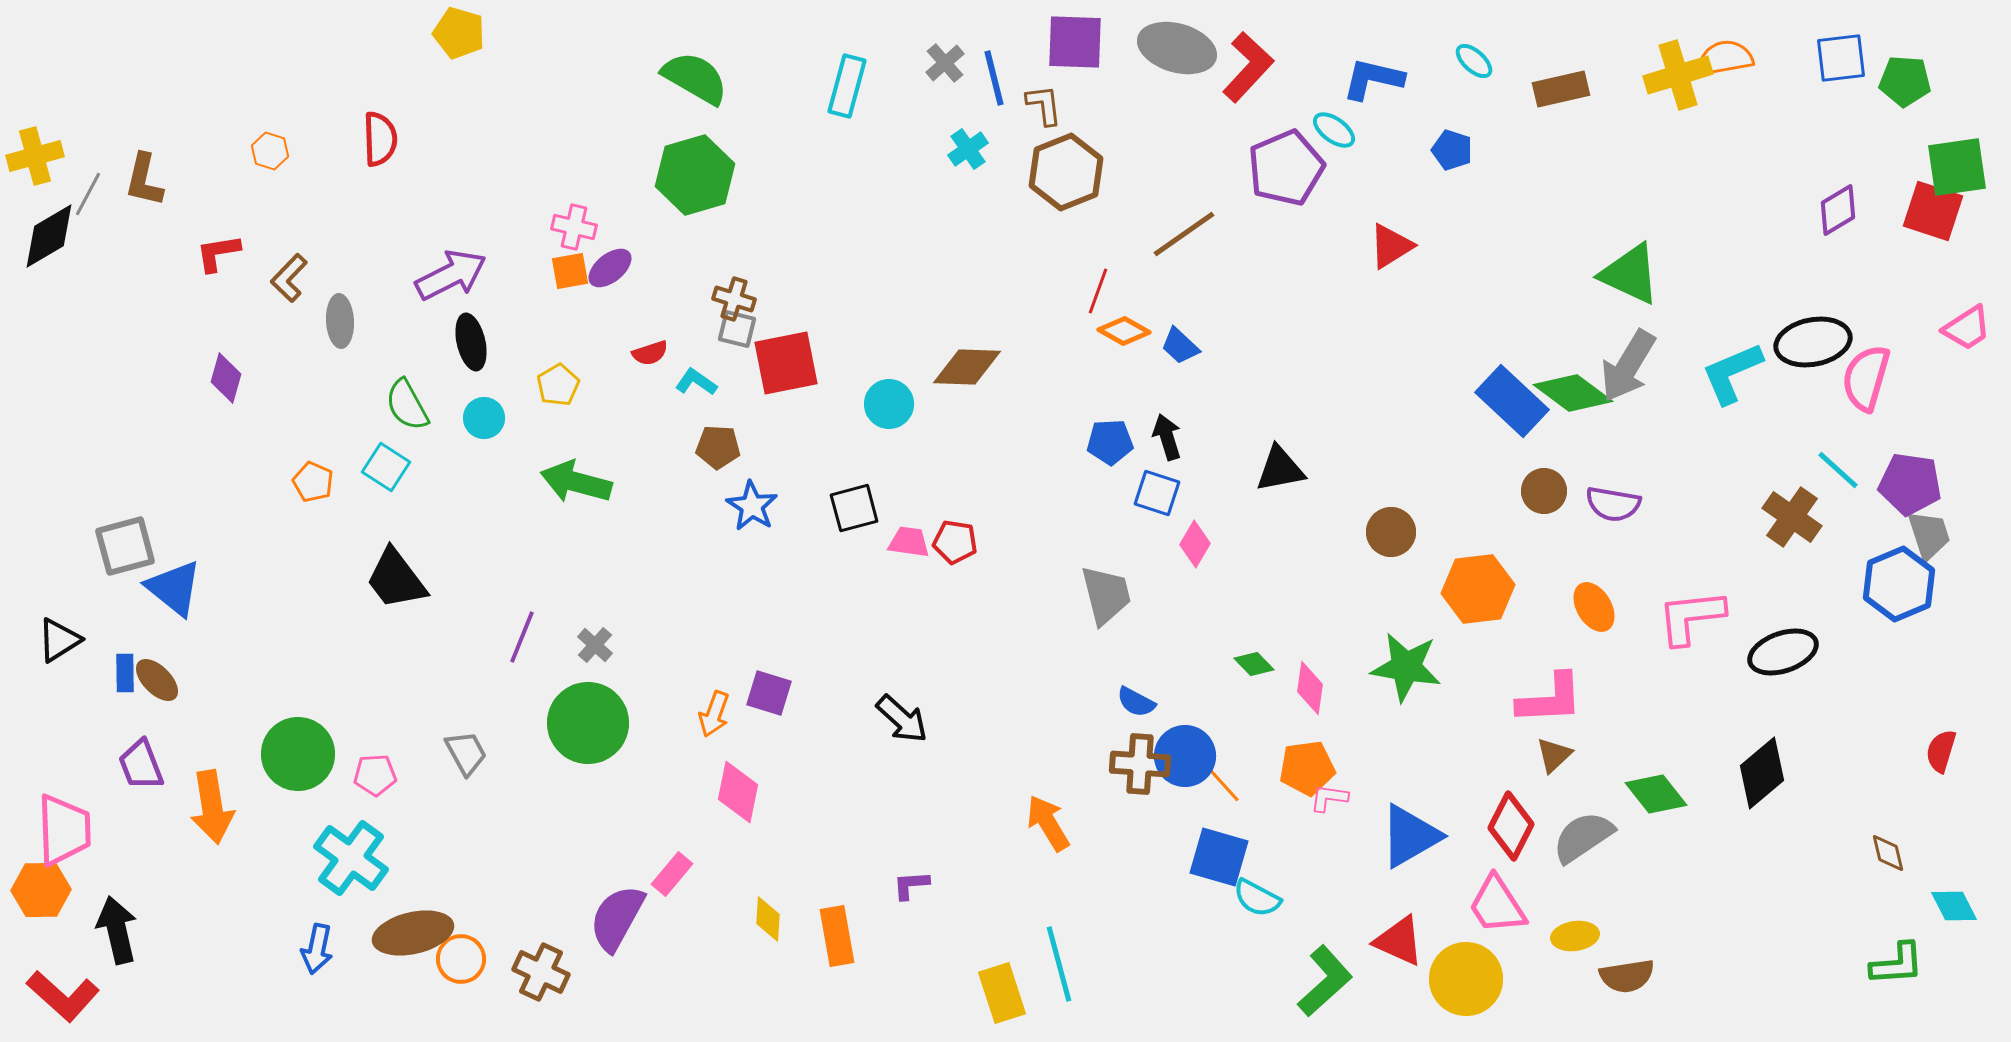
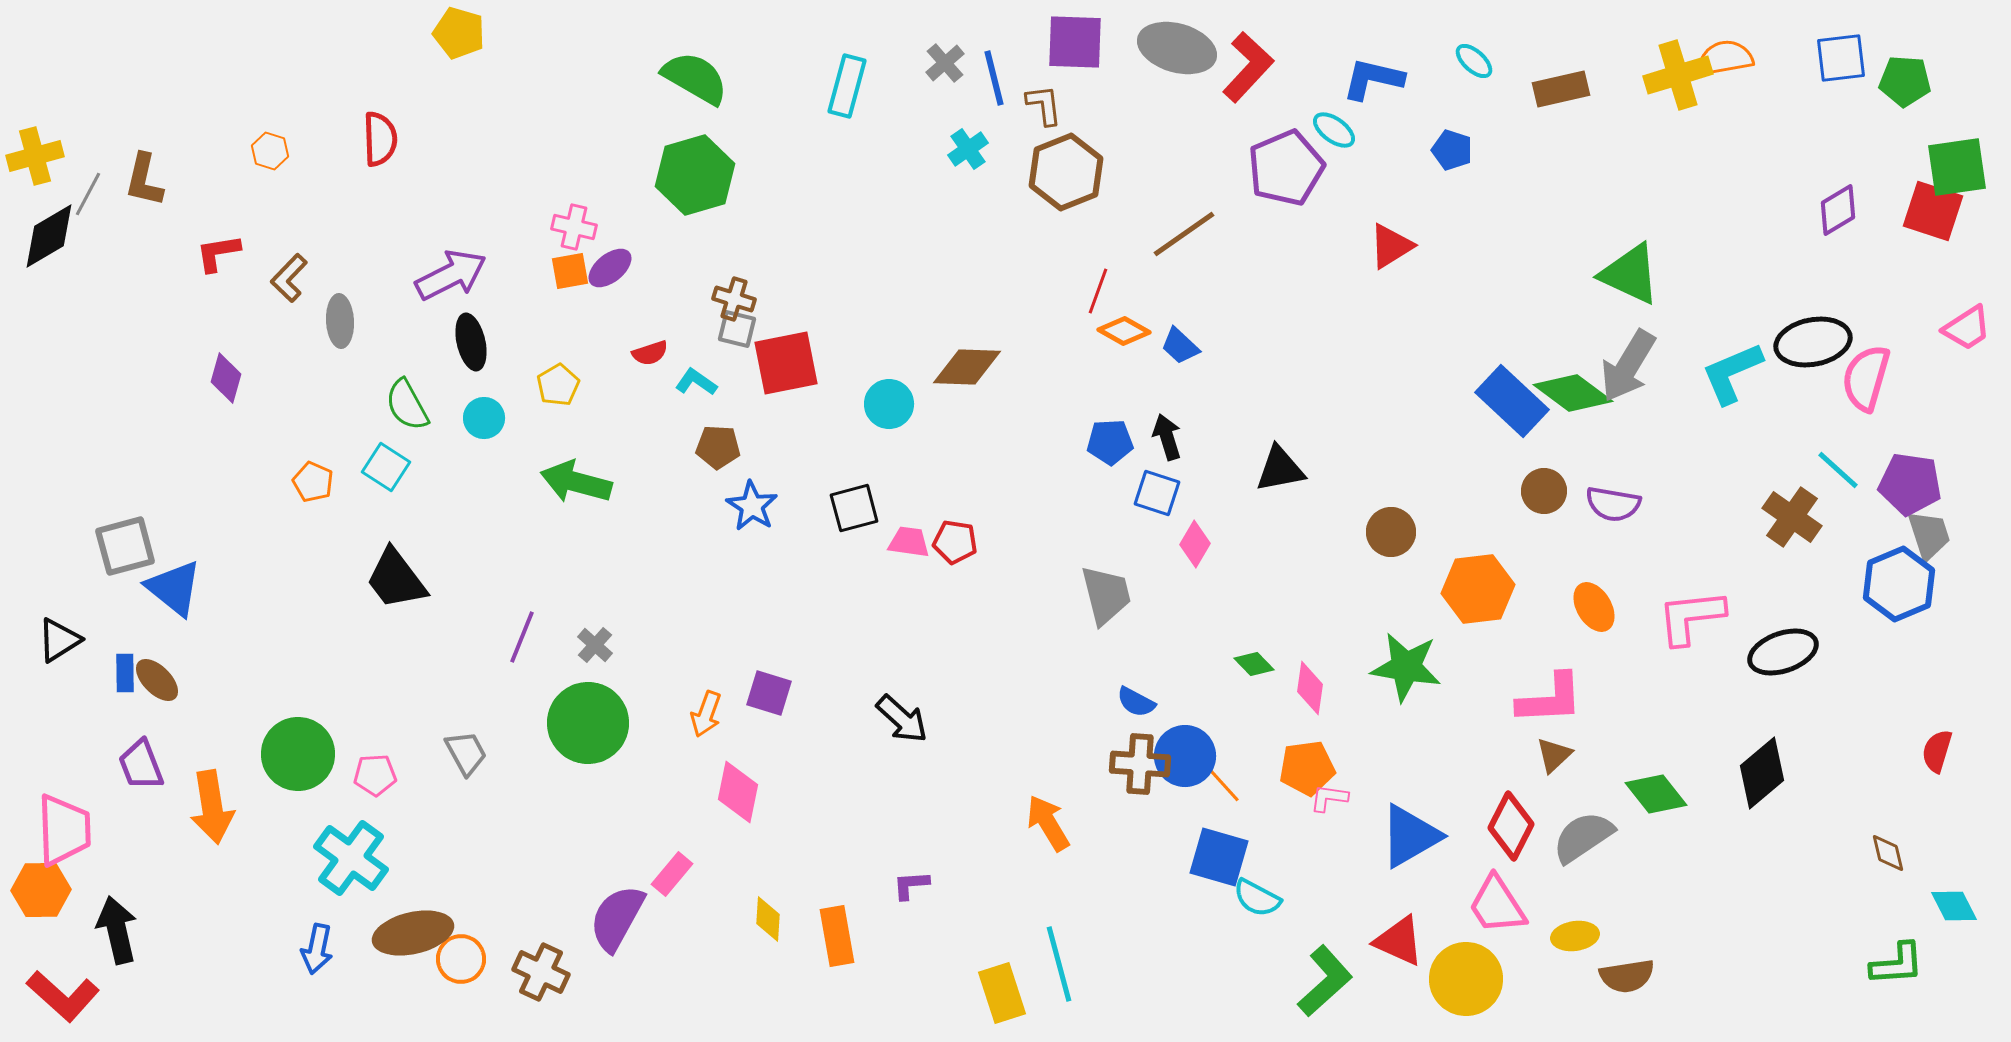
orange arrow at (714, 714): moved 8 px left
red semicircle at (1941, 751): moved 4 px left
